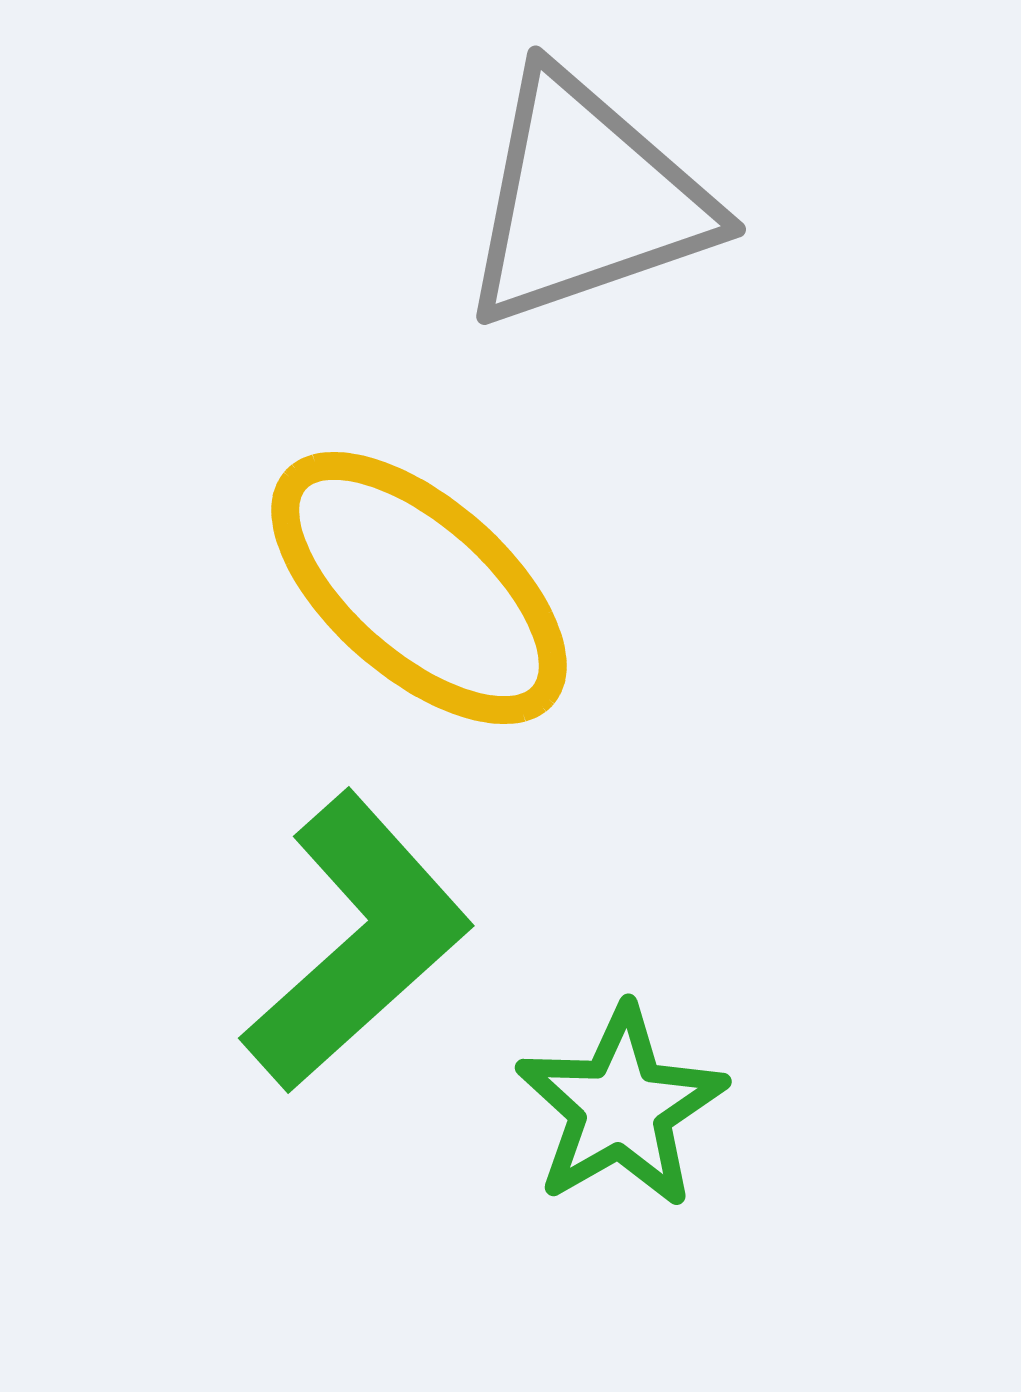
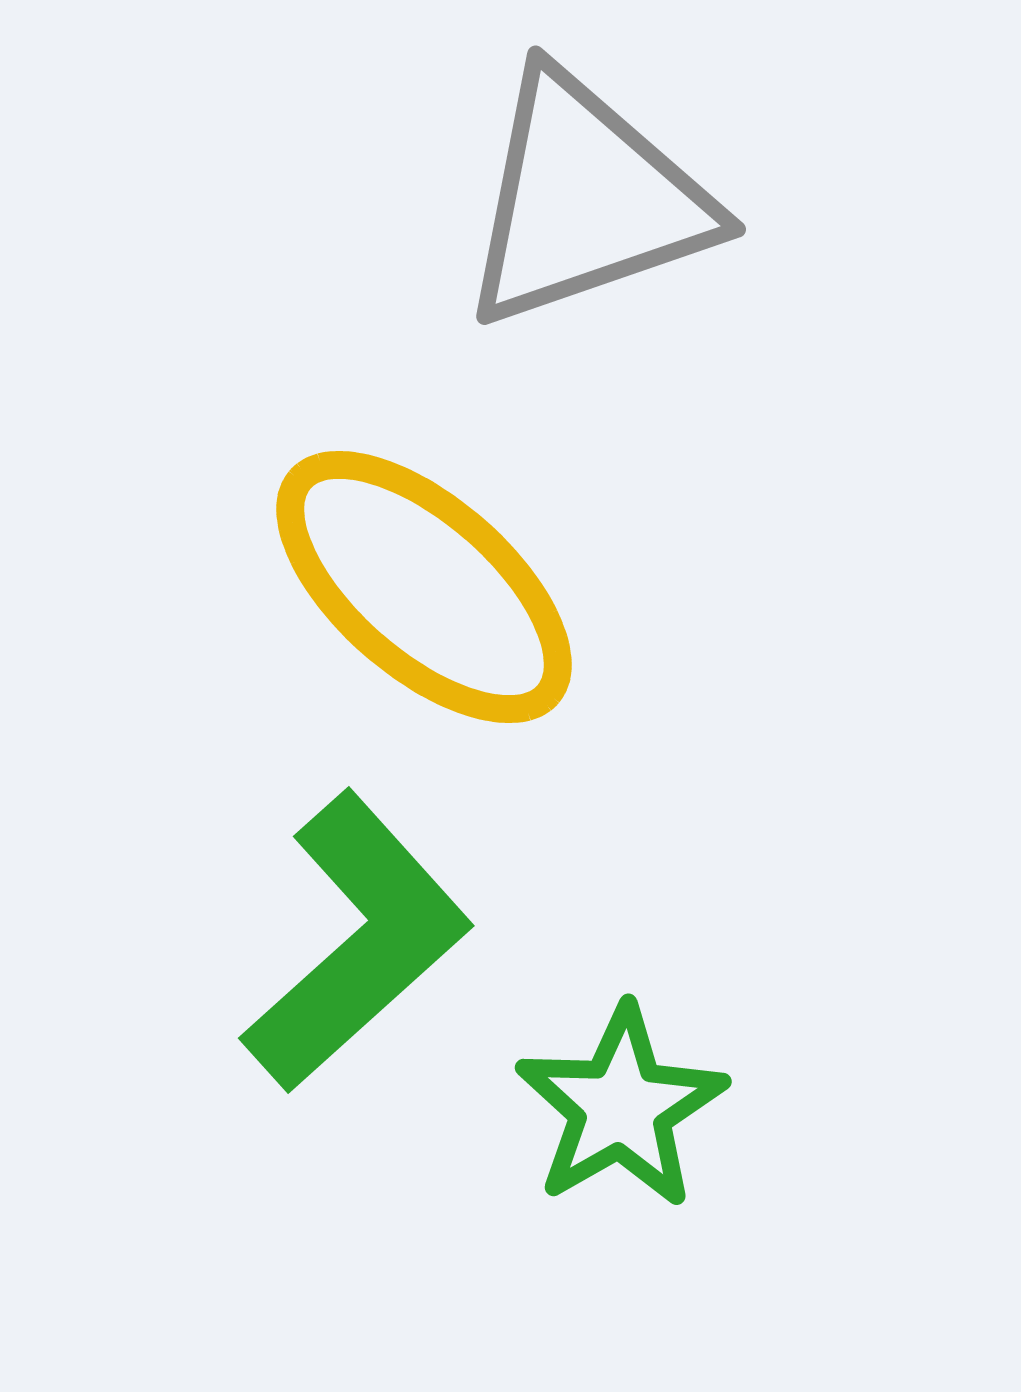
yellow ellipse: moved 5 px right, 1 px up
